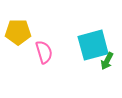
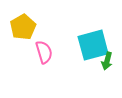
yellow pentagon: moved 5 px right, 5 px up; rotated 30 degrees counterclockwise
green arrow: rotated 12 degrees counterclockwise
